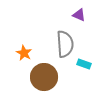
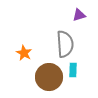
purple triangle: rotated 40 degrees counterclockwise
cyan rectangle: moved 11 px left, 6 px down; rotated 72 degrees clockwise
brown circle: moved 5 px right
